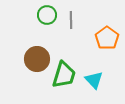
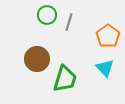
gray line: moved 2 px left, 2 px down; rotated 18 degrees clockwise
orange pentagon: moved 1 px right, 2 px up
green trapezoid: moved 1 px right, 4 px down
cyan triangle: moved 11 px right, 12 px up
